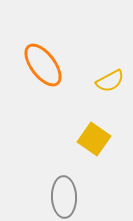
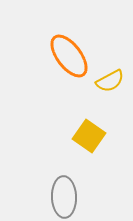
orange ellipse: moved 26 px right, 9 px up
yellow square: moved 5 px left, 3 px up
